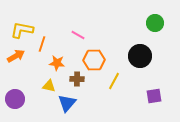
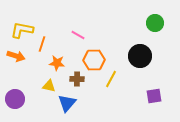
orange arrow: rotated 48 degrees clockwise
yellow line: moved 3 px left, 2 px up
